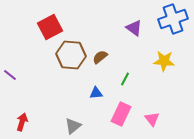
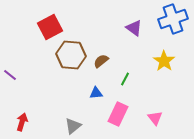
brown semicircle: moved 1 px right, 4 px down
yellow star: rotated 30 degrees clockwise
pink rectangle: moved 3 px left
pink triangle: moved 3 px right, 1 px up
